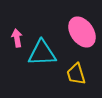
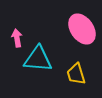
pink ellipse: moved 3 px up
cyan triangle: moved 4 px left, 6 px down; rotated 8 degrees clockwise
